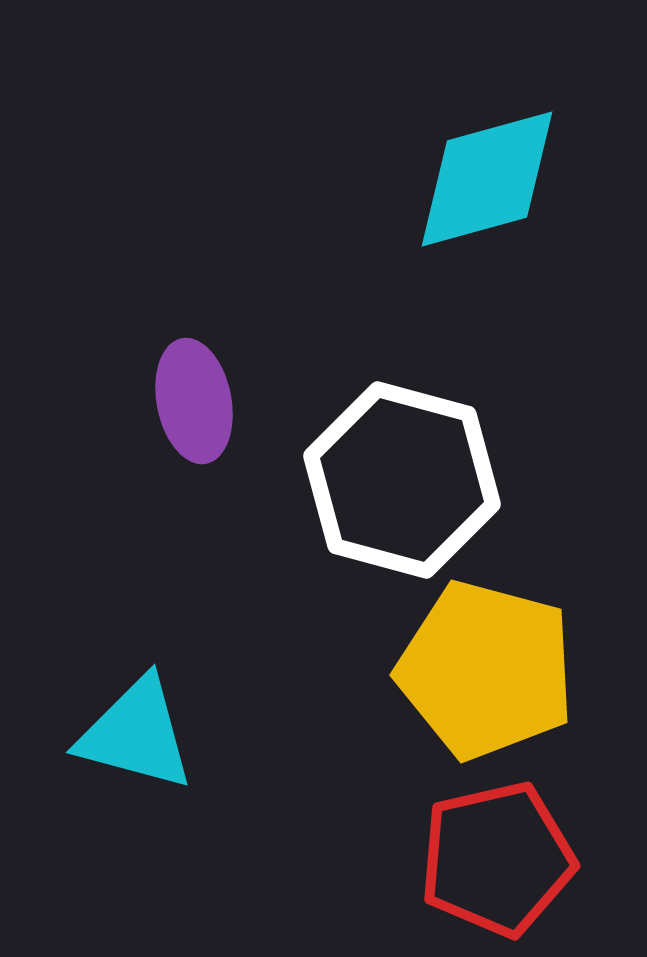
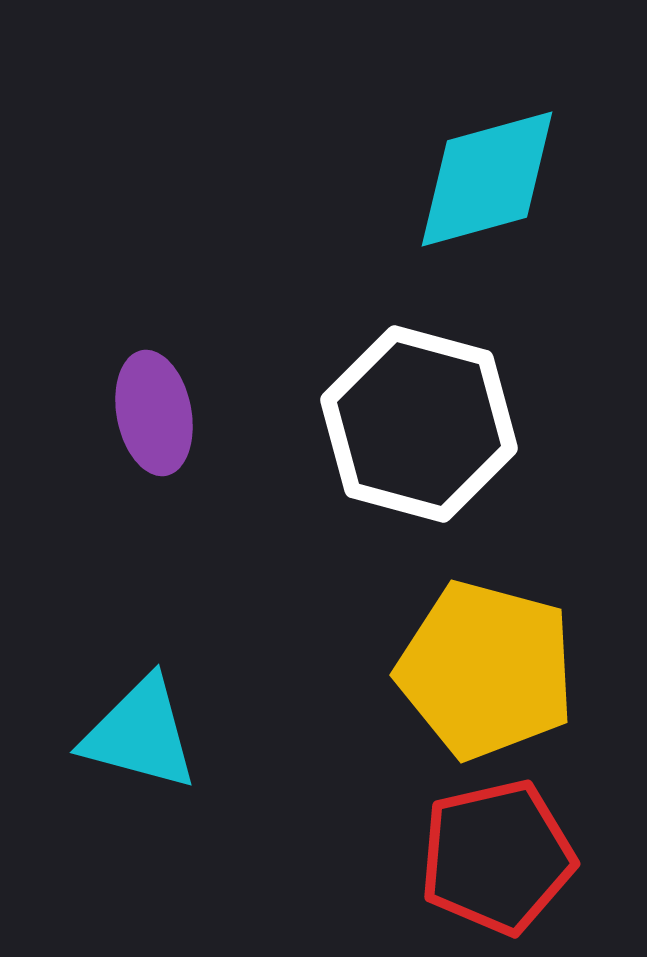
purple ellipse: moved 40 px left, 12 px down
white hexagon: moved 17 px right, 56 px up
cyan triangle: moved 4 px right
red pentagon: moved 2 px up
